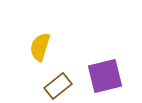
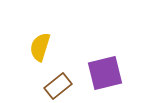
purple square: moved 3 px up
